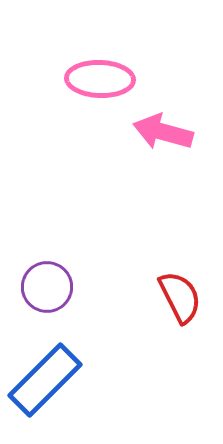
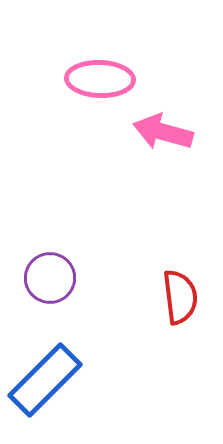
purple circle: moved 3 px right, 9 px up
red semicircle: rotated 20 degrees clockwise
